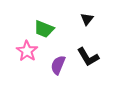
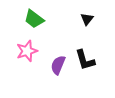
green trapezoid: moved 10 px left, 10 px up; rotated 15 degrees clockwise
pink star: rotated 20 degrees clockwise
black L-shape: moved 3 px left, 3 px down; rotated 15 degrees clockwise
